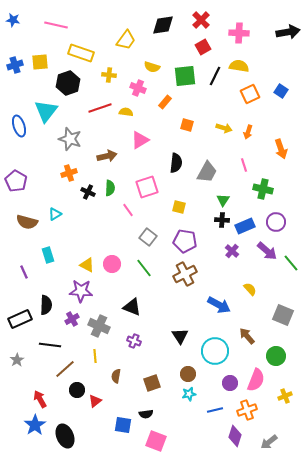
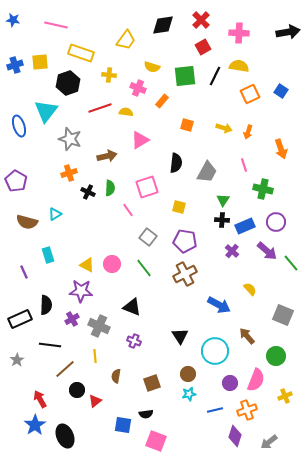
orange rectangle at (165, 102): moved 3 px left, 1 px up
